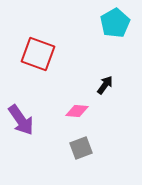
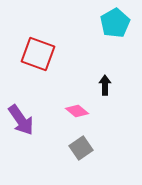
black arrow: rotated 36 degrees counterclockwise
pink diamond: rotated 35 degrees clockwise
gray square: rotated 15 degrees counterclockwise
